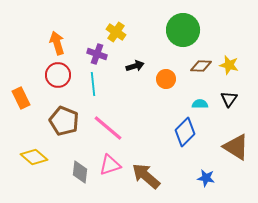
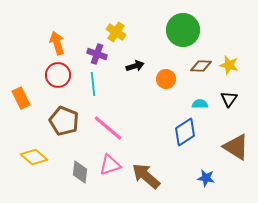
blue diamond: rotated 12 degrees clockwise
